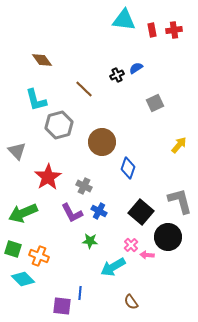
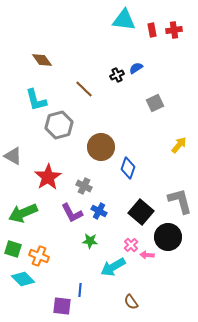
brown circle: moved 1 px left, 5 px down
gray triangle: moved 4 px left, 5 px down; rotated 18 degrees counterclockwise
blue line: moved 3 px up
